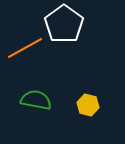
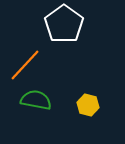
orange line: moved 17 px down; rotated 18 degrees counterclockwise
